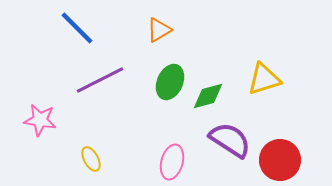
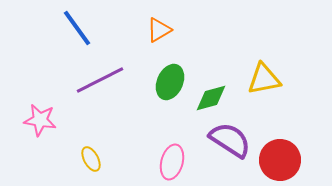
blue line: rotated 9 degrees clockwise
yellow triangle: rotated 6 degrees clockwise
green diamond: moved 3 px right, 2 px down
